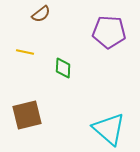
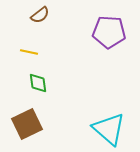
brown semicircle: moved 1 px left, 1 px down
yellow line: moved 4 px right
green diamond: moved 25 px left, 15 px down; rotated 10 degrees counterclockwise
brown square: moved 9 px down; rotated 12 degrees counterclockwise
